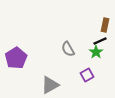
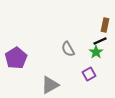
purple square: moved 2 px right, 1 px up
